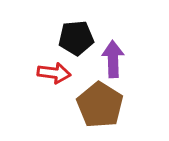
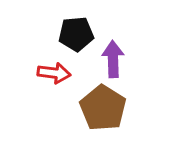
black pentagon: moved 4 px up
brown pentagon: moved 3 px right, 3 px down
